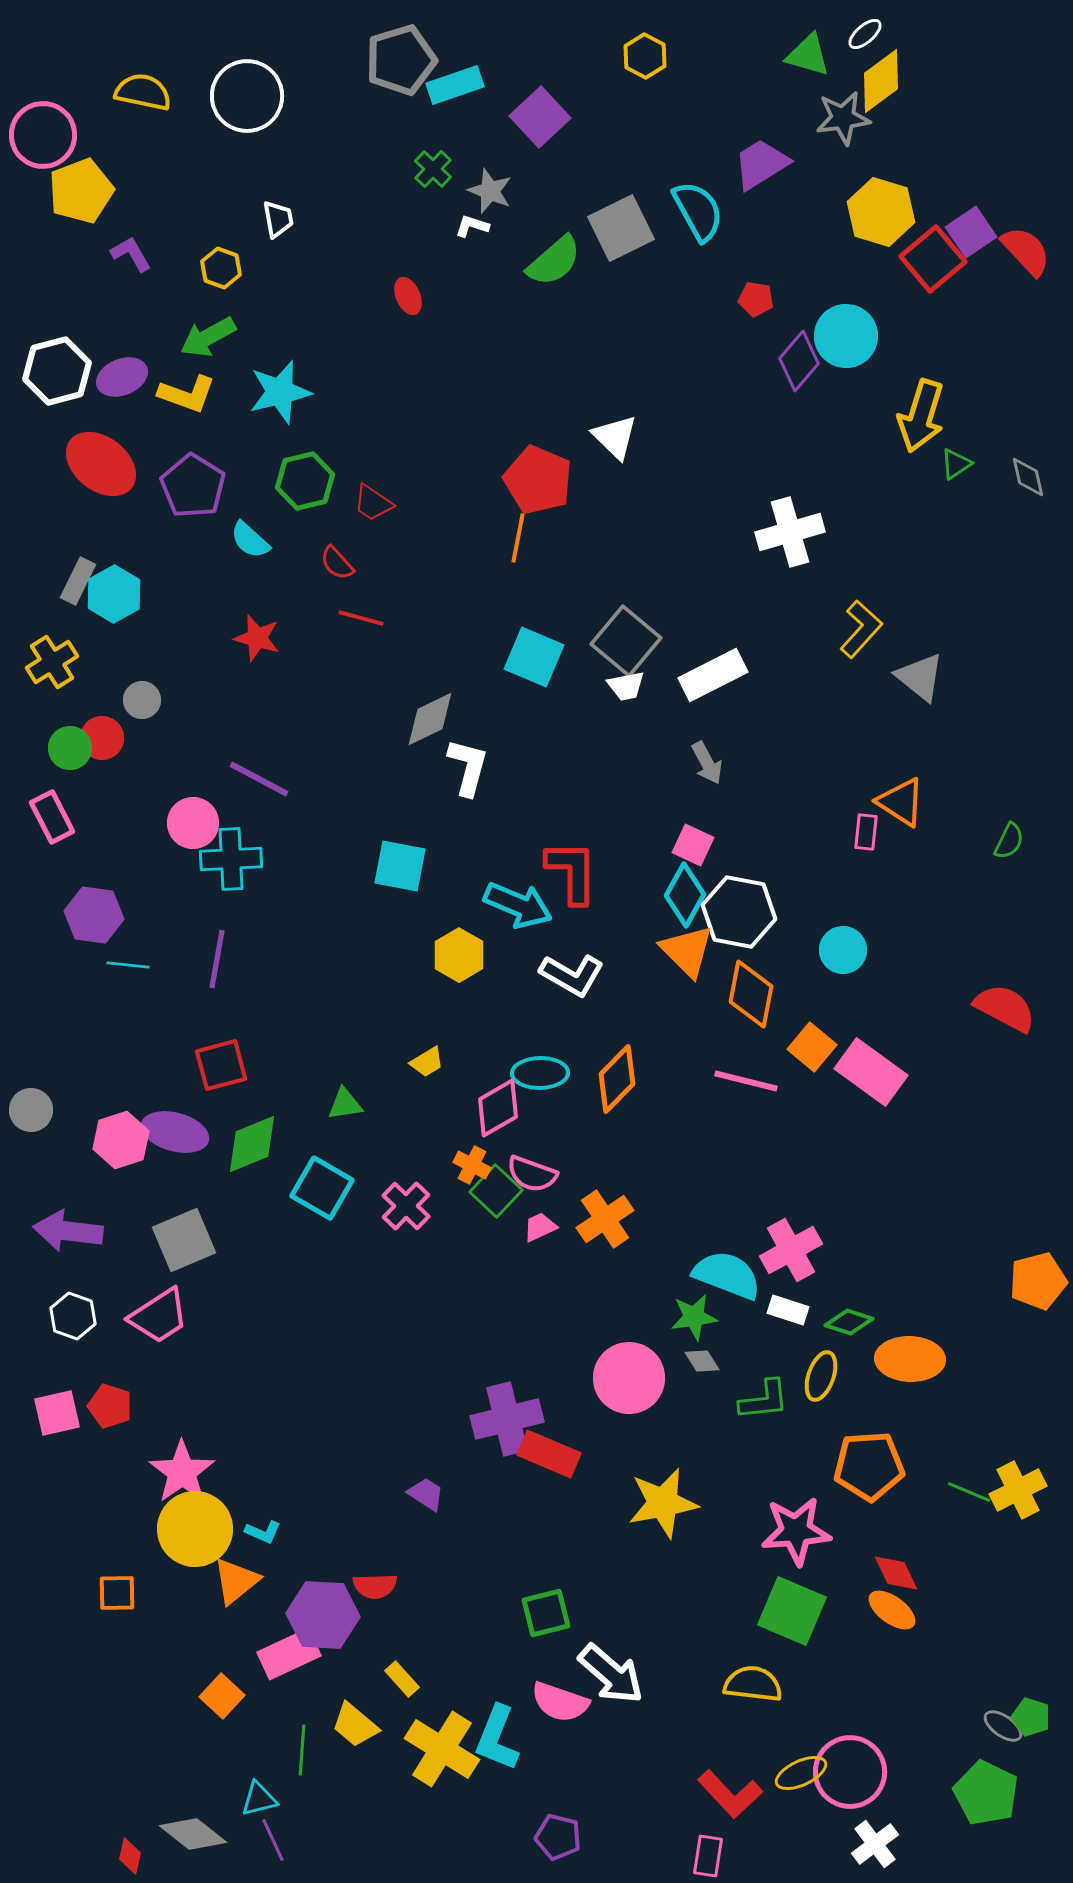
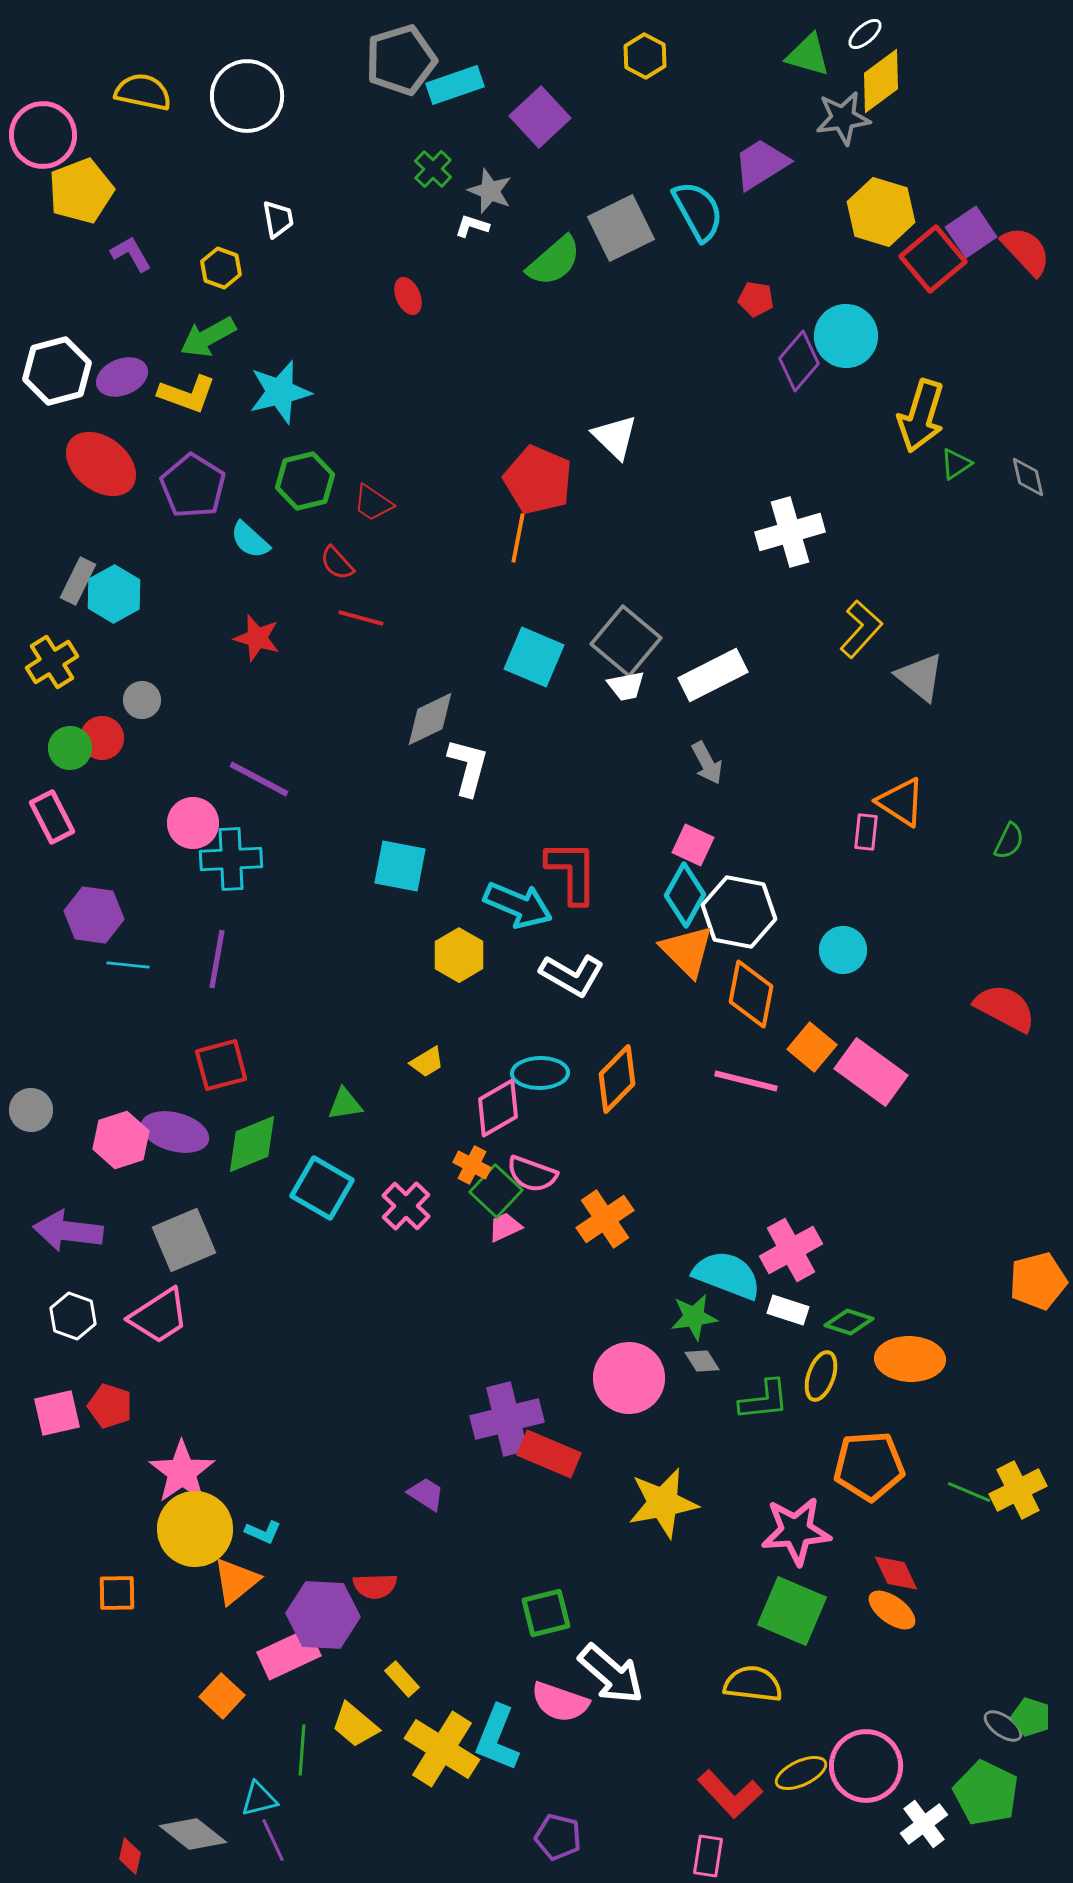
pink trapezoid at (540, 1227): moved 35 px left
pink circle at (850, 1772): moved 16 px right, 6 px up
white cross at (875, 1844): moved 49 px right, 20 px up
